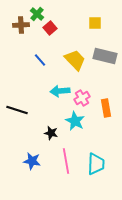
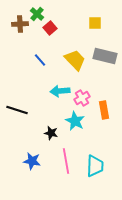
brown cross: moved 1 px left, 1 px up
orange rectangle: moved 2 px left, 2 px down
cyan trapezoid: moved 1 px left, 2 px down
